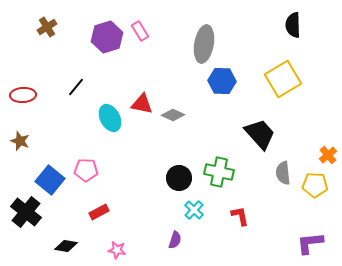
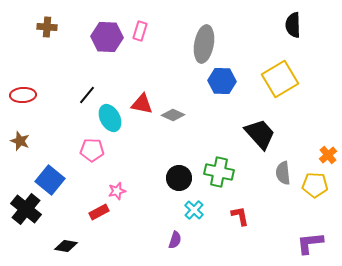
brown cross: rotated 36 degrees clockwise
pink rectangle: rotated 48 degrees clockwise
purple hexagon: rotated 20 degrees clockwise
yellow square: moved 3 px left
black line: moved 11 px right, 8 px down
pink pentagon: moved 6 px right, 20 px up
black cross: moved 3 px up
pink star: moved 59 px up; rotated 24 degrees counterclockwise
